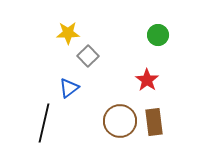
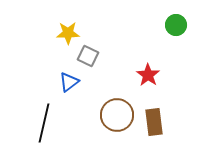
green circle: moved 18 px right, 10 px up
gray square: rotated 20 degrees counterclockwise
red star: moved 1 px right, 5 px up
blue triangle: moved 6 px up
brown circle: moved 3 px left, 6 px up
